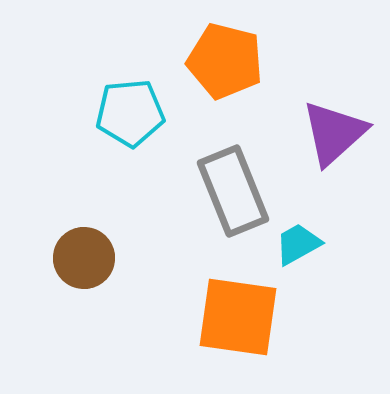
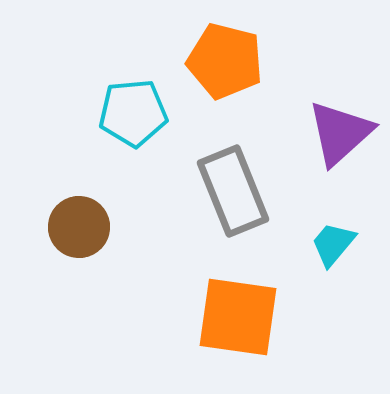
cyan pentagon: moved 3 px right
purple triangle: moved 6 px right
cyan trapezoid: moved 35 px right; rotated 21 degrees counterclockwise
brown circle: moved 5 px left, 31 px up
